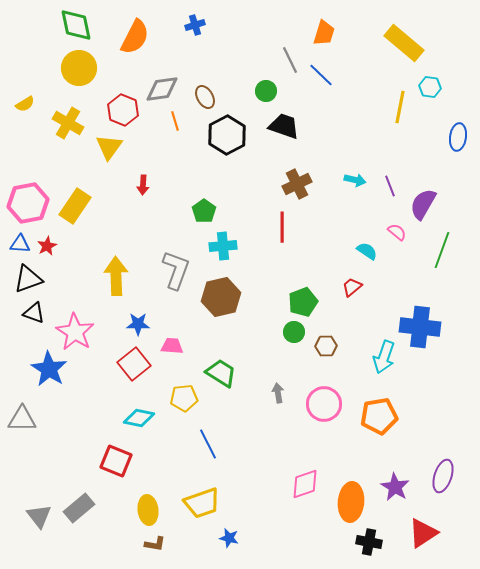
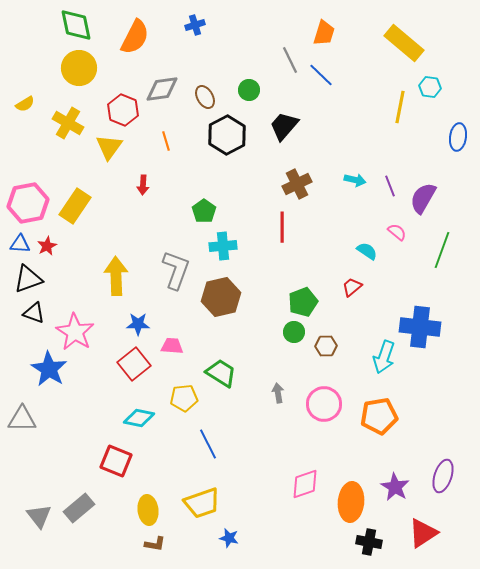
green circle at (266, 91): moved 17 px left, 1 px up
orange line at (175, 121): moved 9 px left, 20 px down
black trapezoid at (284, 126): rotated 68 degrees counterclockwise
purple semicircle at (423, 204): moved 6 px up
